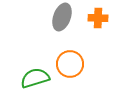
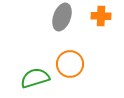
orange cross: moved 3 px right, 2 px up
